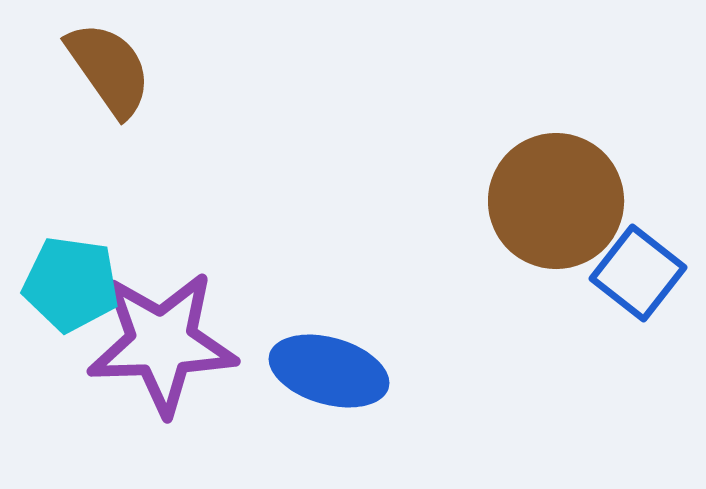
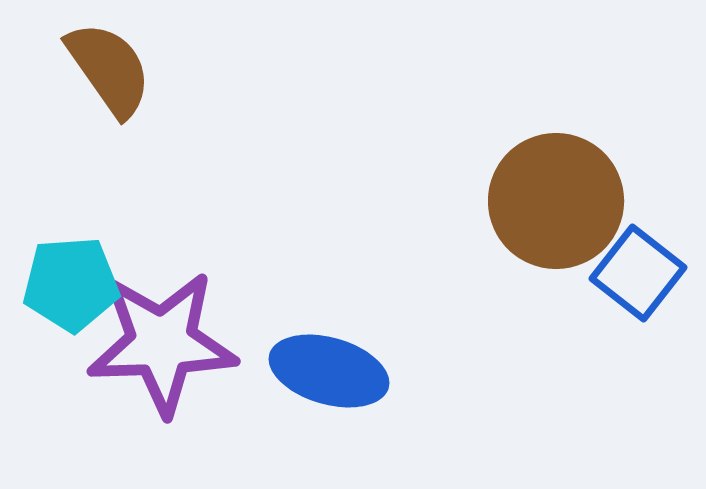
cyan pentagon: rotated 12 degrees counterclockwise
